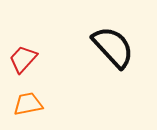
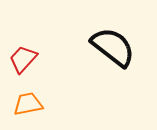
black semicircle: rotated 9 degrees counterclockwise
